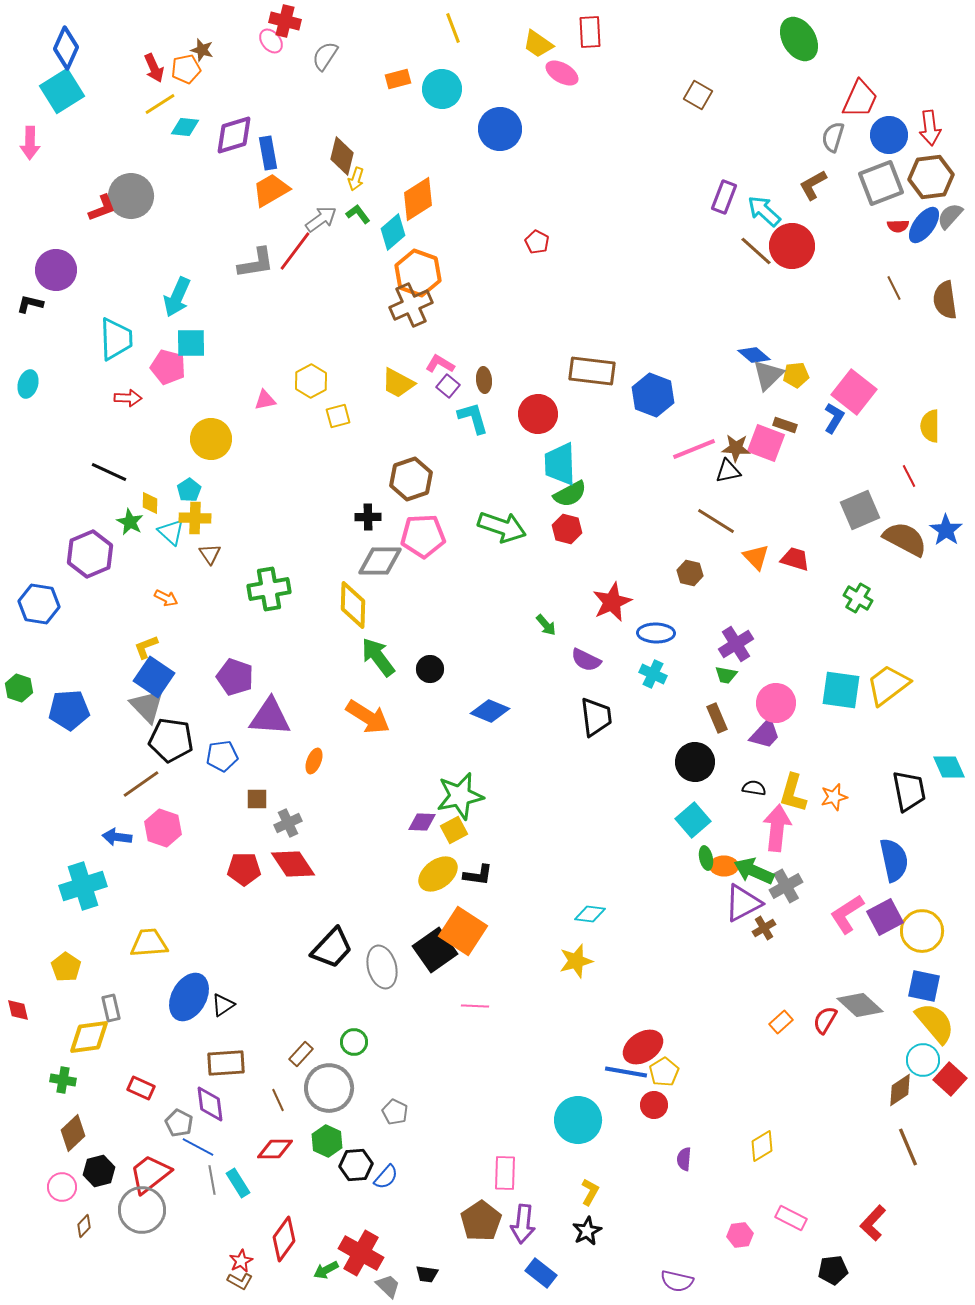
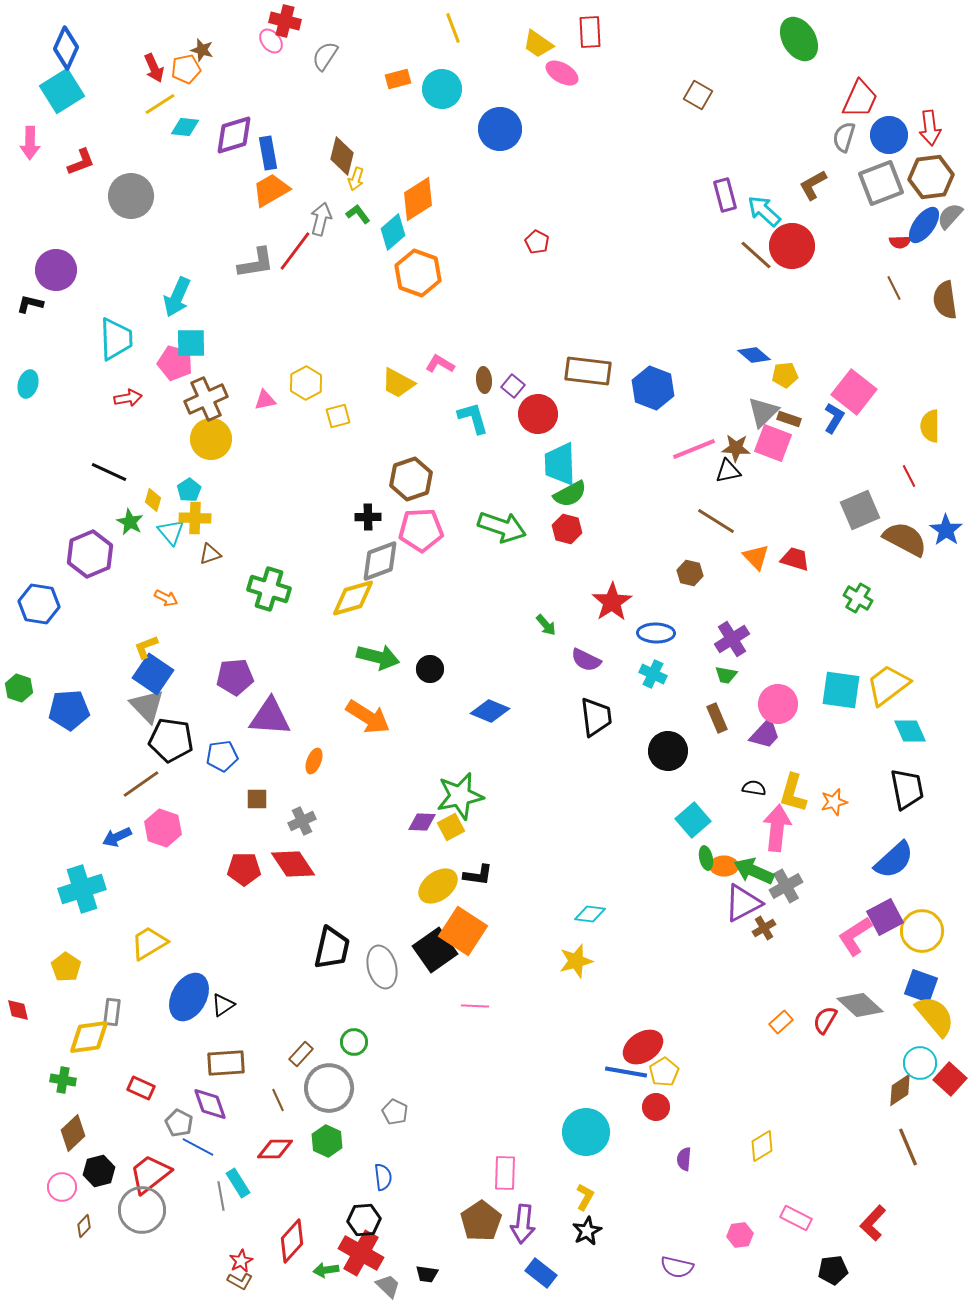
gray semicircle at (833, 137): moved 11 px right
purple rectangle at (724, 197): moved 1 px right, 2 px up; rotated 36 degrees counterclockwise
red L-shape at (102, 208): moved 21 px left, 46 px up
gray arrow at (321, 219): rotated 40 degrees counterclockwise
red semicircle at (898, 226): moved 2 px right, 16 px down
brown line at (756, 251): moved 4 px down
brown cross at (411, 305): moved 205 px left, 94 px down
pink pentagon at (168, 367): moved 7 px right, 4 px up
brown rectangle at (592, 371): moved 4 px left
gray triangle at (768, 375): moved 5 px left, 37 px down
yellow pentagon at (796, 375): moved 11 px left
yellow hexagon at (311, 381): moved 5 px left, 2 px down
purple square at (448, 386): moved 65 px right
blue hexagon at (653, 395): moved 7 px up
red arrow at (128, 398): rotated 12 degrees counterclockwise
brown rectangle at (785, 425): moved 4 px right, 6 px up
pink square at (766, 443): moved 7 px right
yellow diamond at (150, 503): moved 3 px right, 3 px up; rotated 15 degrees clockwise
cyan triangle at (171, 532): rotated 8 degrees clockwise
pink pentagon at (423, 536): moved 2 px left, 6 px up
brown triangle at (210, 554): rotated 45 degrees clockwise
gray diamond at (380, 561): rotated 21 degrees counterclockwise
green cross at (269, 589): rotated 27 degrees clockwise
red star at (612, 602): rotated 9 degrees counterclockwise
yellow diamond at (353, 605): moved 7 px up; rotated 72 degrees clockwise
purple cross at (736, 644): moved 4 px left, 5 px up
green arrow at (378, 657): rotated 141 degrees clockwise
blue square at (154, 677): moved 1 px left, 3 px up
purple pentagon at (235, 677): rotated 24 degrees counterclockwise
pink circle at (776, 703): moved 2 px right, 1 px down
black circle at (695, 762): moved 27 px left, 11 px up
cyan diamond at (949, 767): moved 39 px left, 36 px up
black trapezoid at (909, 791): moved 2 px left, 2 px up
orange star at (834, 797): moved 5 px down
gray cross at (288, 823): moved 14 px right, 2 px up
yellow square at (454, 830): moved 3 px left, 3 px up
blue arrow at (117, 837): rotated 32 degrees counterclockwise
blue semicircle at (894, 860): rotated 60 degrees clockwise
yellow ellipse at (438, 874): moved 12 px down
cyan cross at (83, 886): moved 1 px left, 3 px down
pink L-shape at (847, 914): moved 8 px right, 22 px down
yellow trapezoid at (149, 943): rotated 27 degrees counterclockwise
black trapezoid at (332, 948): rotated 30 degrees counterclockwise
blue square at (924, 986): moved 3 px left; rotated 8 degrees clockwise
gray rectangle at (111, 1008): moved 1 px right, 4 px down; rotated 20 degrees clockwise
yellow semicircle at (935, 1023): moved 7 px up
cyan circle at (923, 1060): moved 3 px left, 3 px down
purple diamond at (210, 1104): rotated 12 degrees counterclockwise
red circle at (654, 1105): moved 2 px right, 2 px down
cyan circle at (578, 1120): moved 8 px right, 12 px down
black hexagon at (356, 1165): moved 8 px right, 55 px down
blue semicircle at (386, 1177): moved 3 px left; rotated 48 degrees counterclockwise
gray line at (212, 1180): moved 9 px right, 16 px down
yellow L-shape at (590, 1192): moved 5 px left, 5 px down
pink rectangle at (791, 1218): moved 5 px right
red diamond at (284, 1239): moved 8 px right, 2 px down; rotated 6 degrees clockwise
green arrow at (326, 1270): rotated 20 degrees clockwise
purple semicircle at (677, 1281): moved 14 px up
